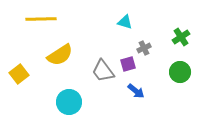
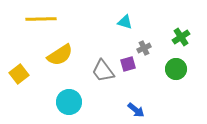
green circle: moved 4 px left, 3 px up
blue arrow: moved 19 px down
